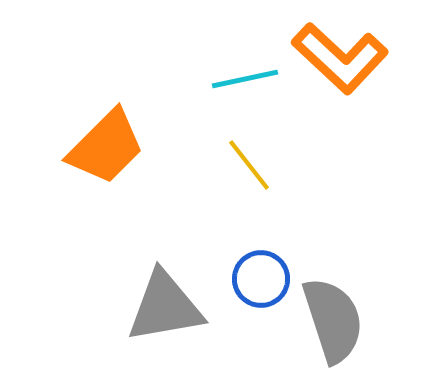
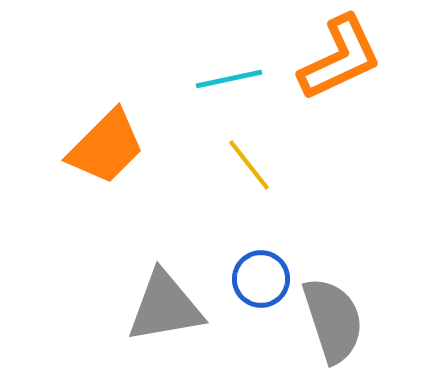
orange L-shape: rotated 68 degrees counterclockwise
cyan line: moved 16 px left
